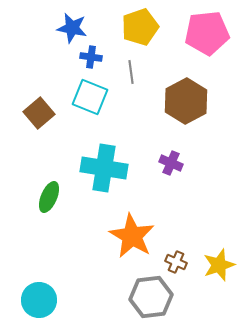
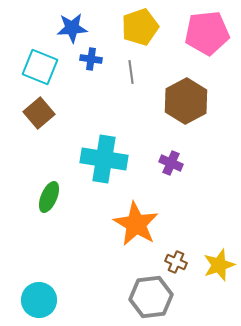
blue star: rotated 16 degrees counterclockwise
blue cross: moved 2 px down
cyan square: moved 50 px left, 30 px up
cyan cross: moved 9 px up
orange star: moved 4 px right, 12 px up
